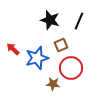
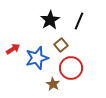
black star: rotated 24 degrees clockwise
brown square: rotated 16 degrees counterclockwise
red arrow: rotated 104 degrees clockwise
brown star: rotated 24 degrees clockwise
